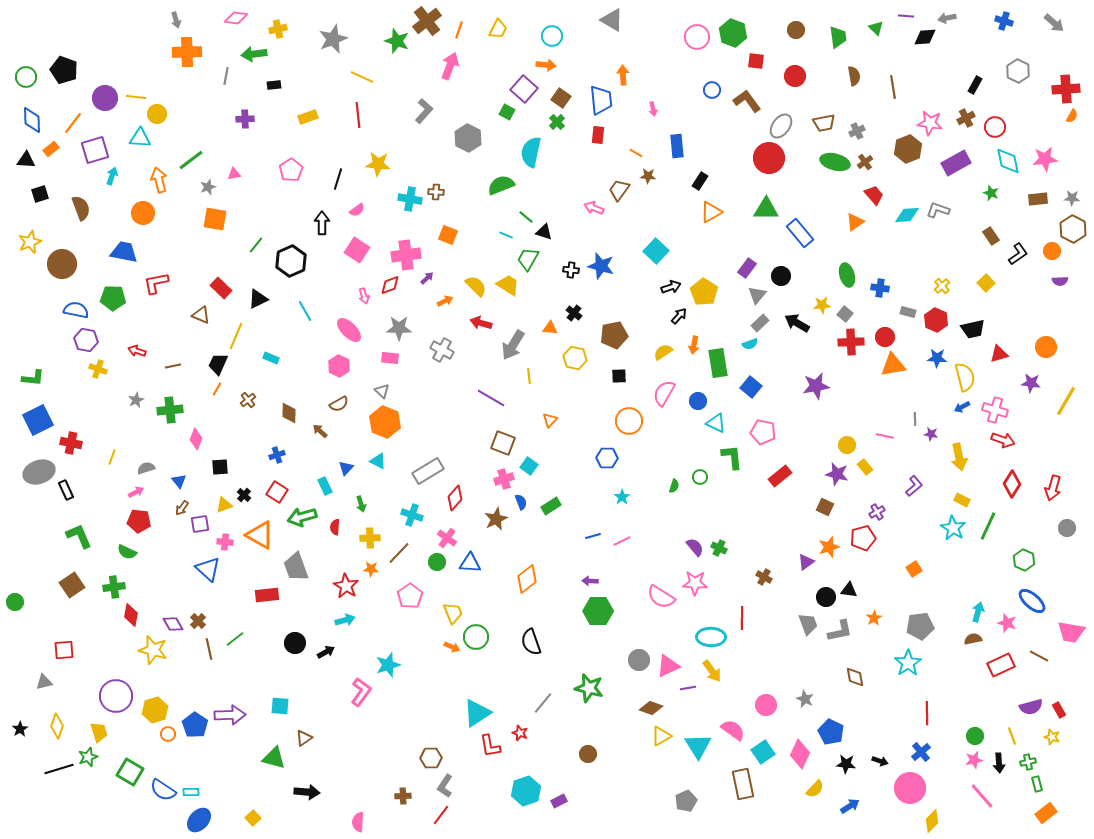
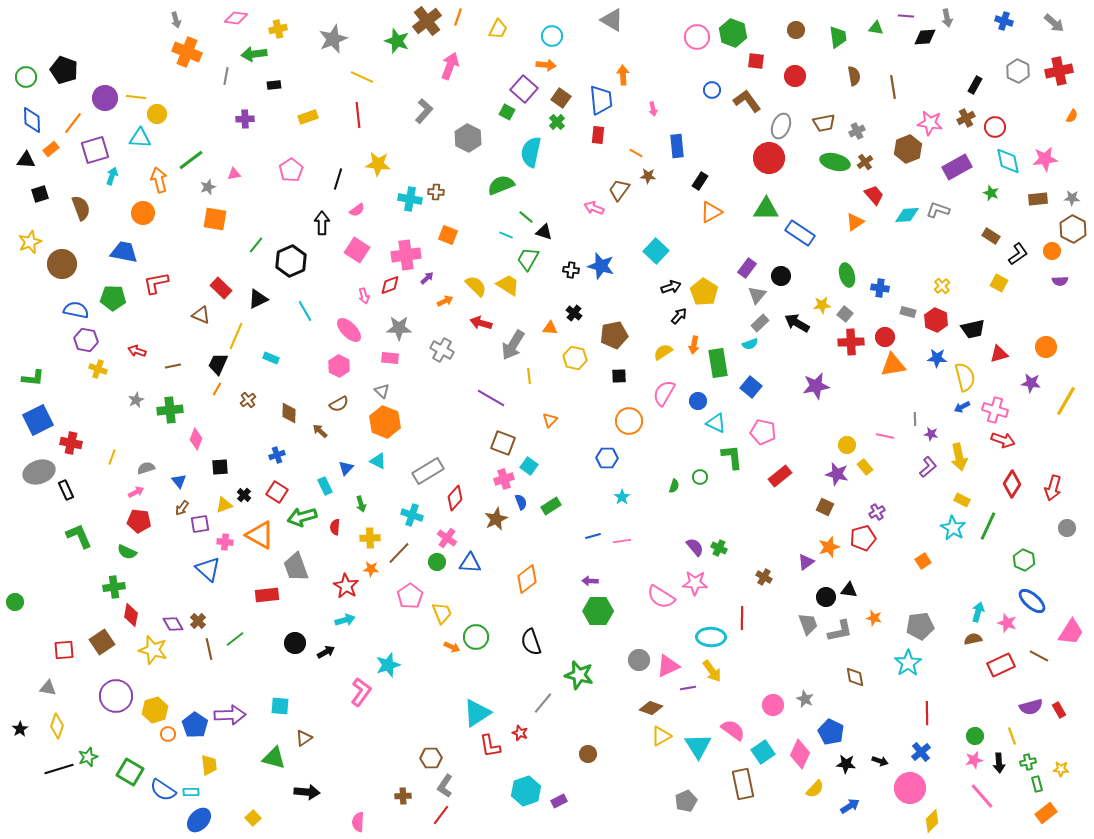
gray arrow at (947, 18): rotated 90 degrees counterclockwise
green triangle at (876, 28): rotated 35 degrees counterclockwise
orange line at (459, 30): moved 1 px left, 13 px up
orange cross at (187, 52): rotated 24 degrees clockwise
red cross at (1066, 89): moved 7 px left, 18 px up; rotated 8 degrees counterclockwise
gray ellipse at (781, 126): rotated 15 degrees counterclockwise
purple rectangle at (956, 163): moved 1 px right, 4 px down
blue rectangle at (800, 233): rotated 16 degrees counterclockwise
brown rectangle at (991, 236): rotated 24 degrees counterclockwise
yellow square at (986, 283): moved 13 px right; rotated 18 degrees counterclockwise
purple L-shape at (914, 486): moved 14 px right, 19 px up
pink line at (622, 541): rotated 18 degrees clockwise
orange square at (914, 569): moved 9 px right, 8 px up
brown square at (72, 585): moved 30 px right, 57 px down
yellow trapezoid at (453, 613): moved 11 px left
orange star at (874, 618): rotated 28 degrees counterclockwise
pink trapezoid at (1071, 632): rotated 68 degrees counterclockwise
gray triangle at (44, 682): moved 4 px right, 6 px down; rotated 24 degrees clockwise
green star at (589, 688): moved 10 px left, 13 px up
pink circle at (766, 705): moved 7 px right
yellow trapezoid at (99, 732): moved 110 px right, 33 px down; rotated 10 degrees clockwise
yellow star at (1052, 737): moved 9 px right, 32 px down; rotated 14 degrees counterclockwise
